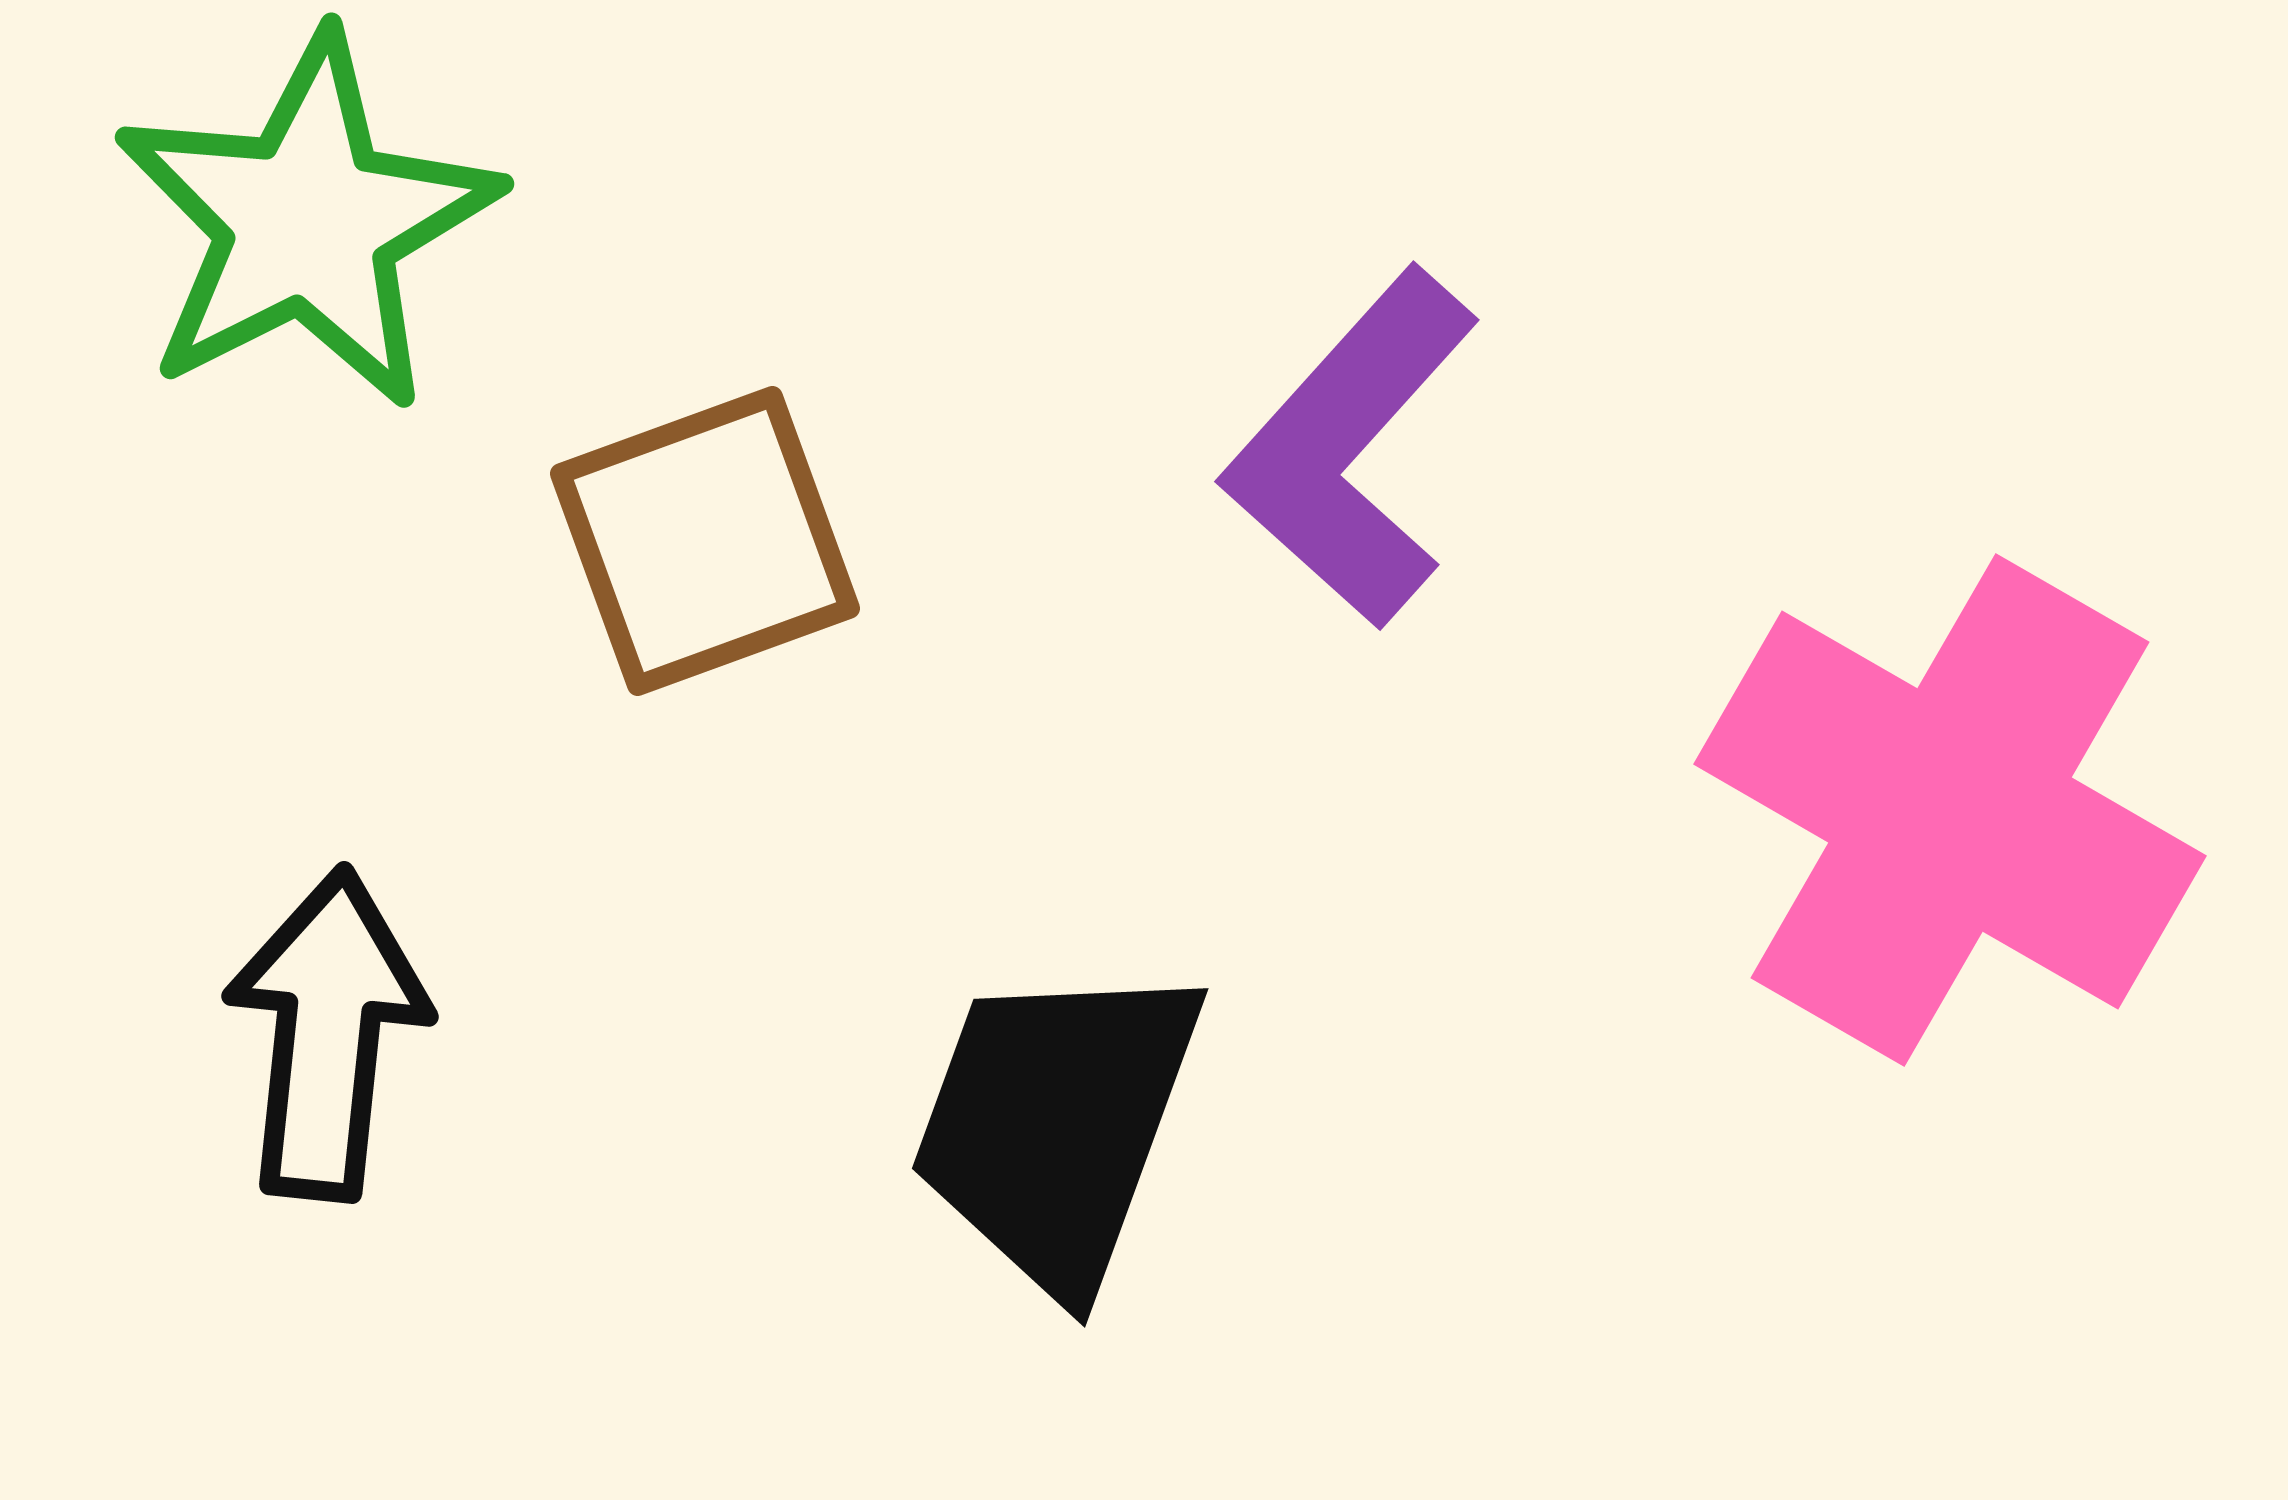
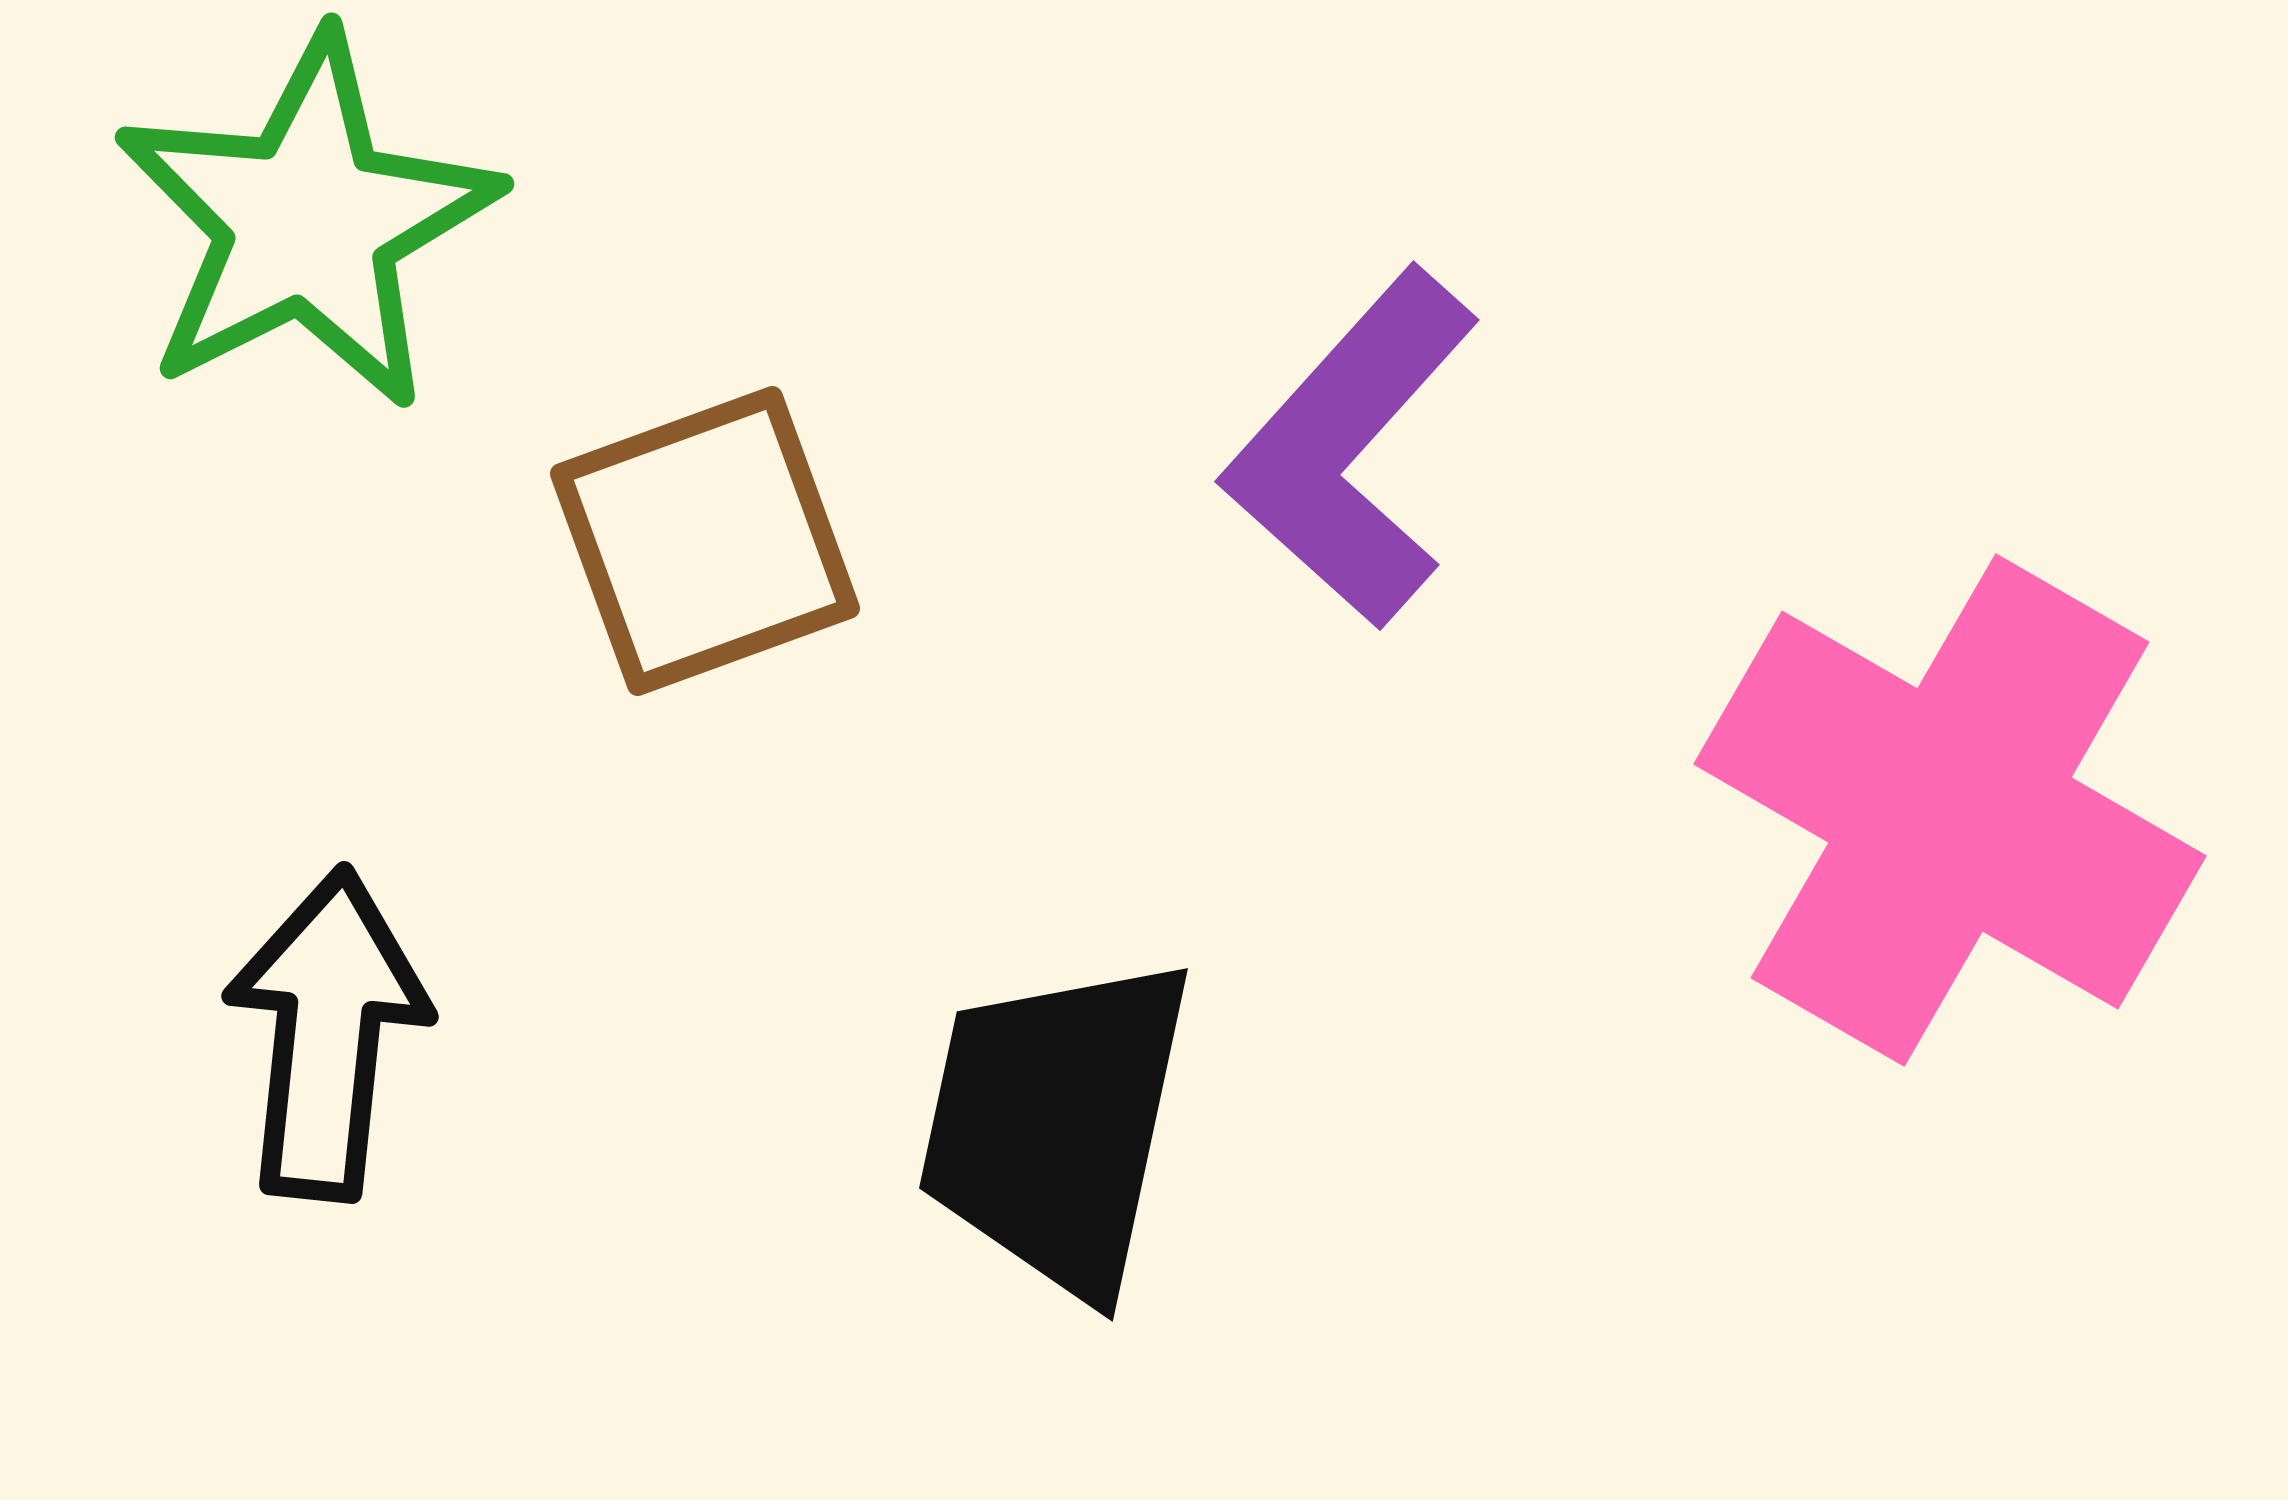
black trapezoid: rotated 8 degrees counterclockwise
